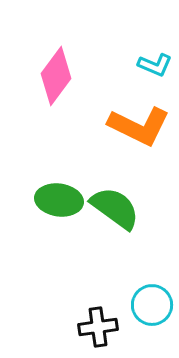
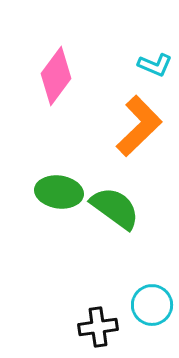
orange L-shape: rotated 70 degrees counterclockwise
green ellipse: moved 8 px up
